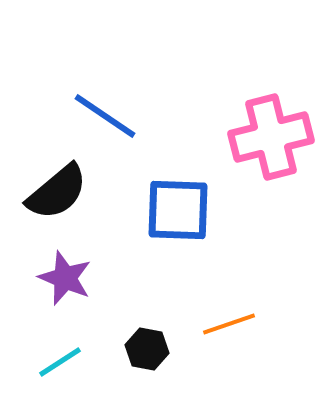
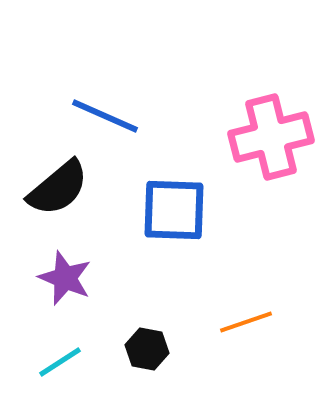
blue line: rotated 10 degrees counterclockwise
black semicircle: moved 1 px right, 4 px up
blue square: moved 4 px left
orange line: moved 17 px right, 2 px up
